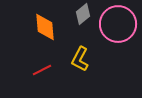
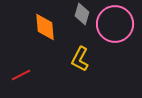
gray diamond: moved 1 px left; rotated 35 degrees counterclockwise
pink circle: moved 3 px left
red line: moved 21 px left, 5 px down
